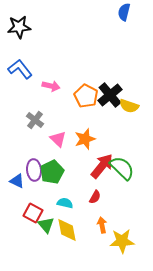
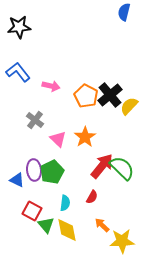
blue L-shape: moved 2 px left, 3 px down
yellow semicircle: rotated 114 degrees clockwise
orange star: moved 2 px up; rotated 15 degrees counterclockwise
blue triangle: moved 1 px up
red semicircle: moved 3 px left
cyan semicircle: rotated 84 degrees clockwise
red square: moved 1 px left, 2 px up
orange arrow: rotated 35 degrees counterclockwise
